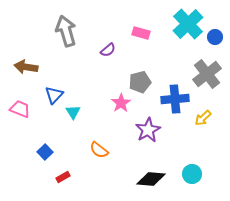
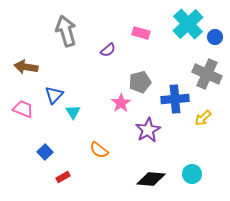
gray cross: rotated 28 degrees counterclockwise
pink trapezoid: moved 3 px right
